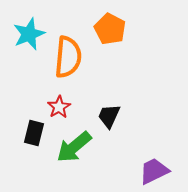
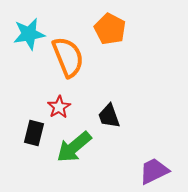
cyan star: rotated 12 degrees clockwise
orange semicircle: rotated 27 degrees counterclockwise
black trapezoid: rotated 44 degrees counterclockwise
